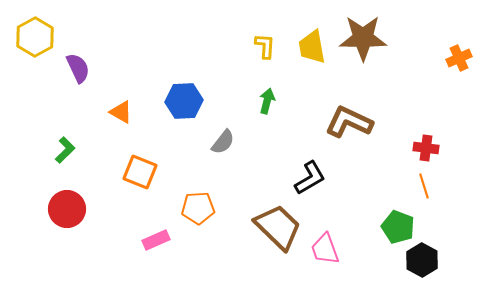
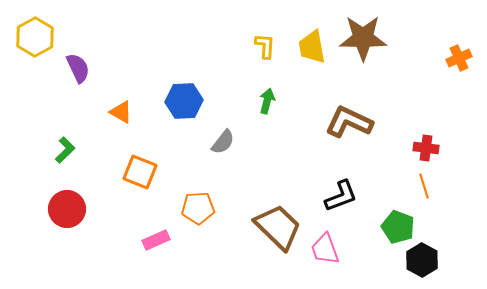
black L-shape: moved 31 px right, 18 px down; rotated 9 degrees clockwise
